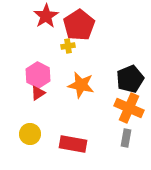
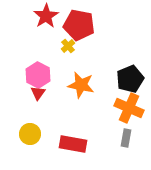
red pentagon: rotated 28 degrees counterclockwise
yellow cross: rotated 32 degrees counterclockwise
red triangle: rotated 21 degrees counterclockwise
